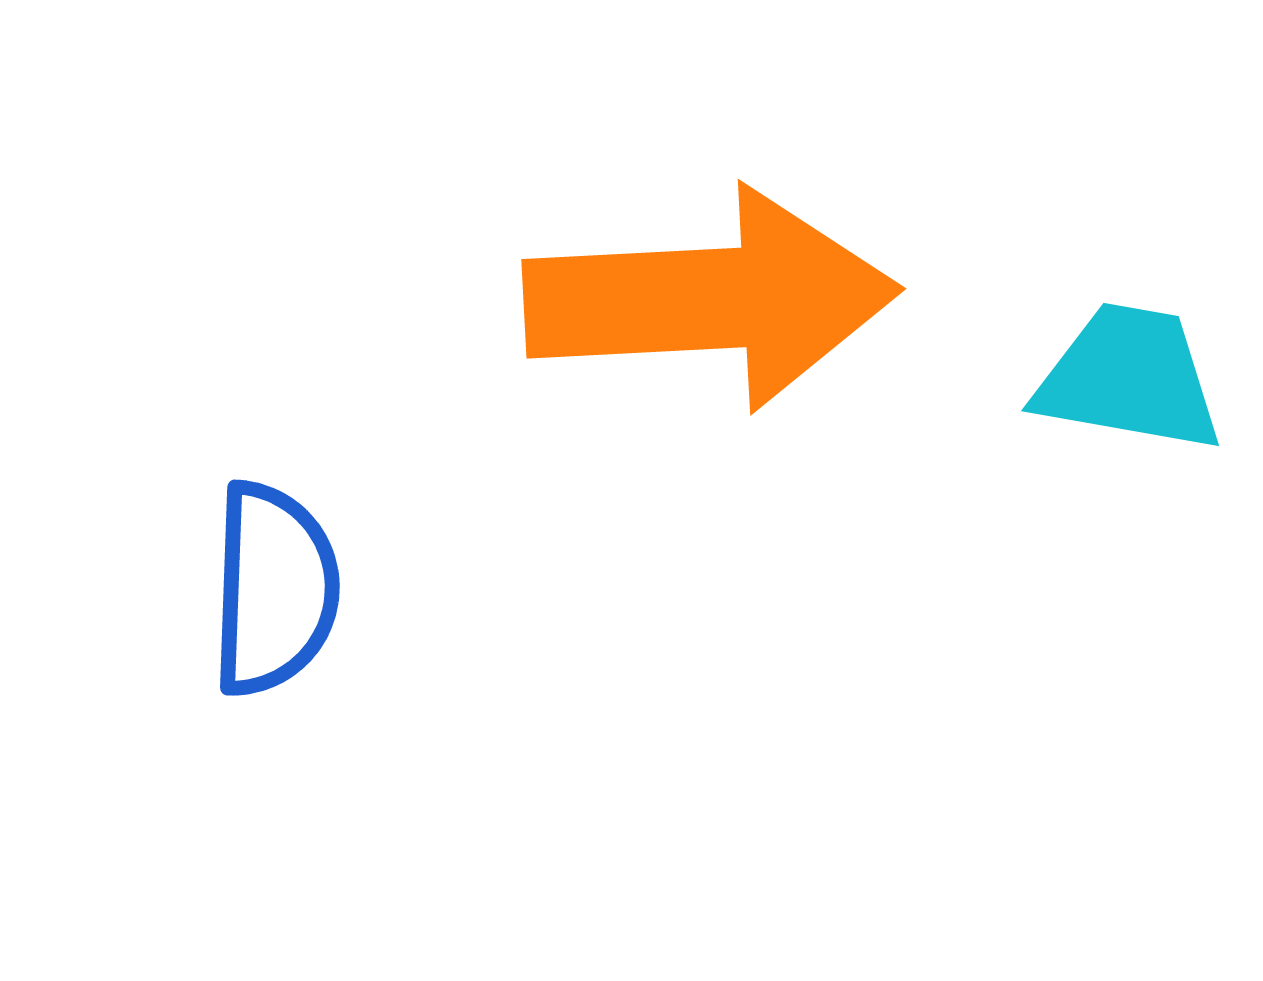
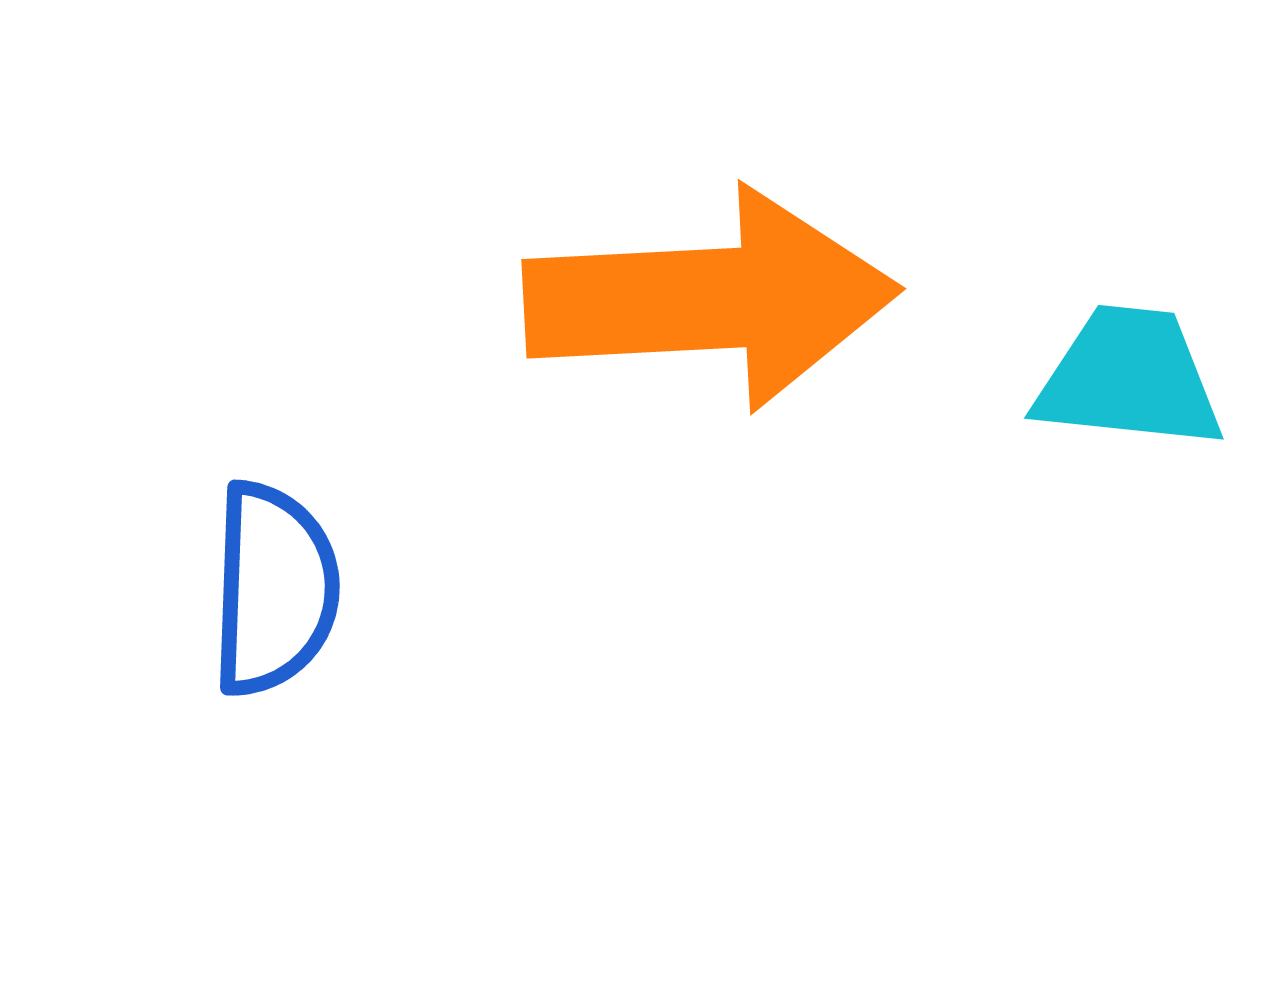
cyan trapezoid: rotated 4 degrees counterclockwise
